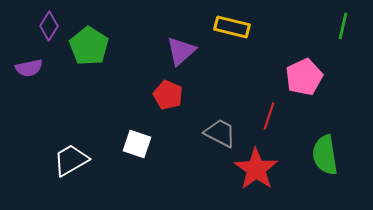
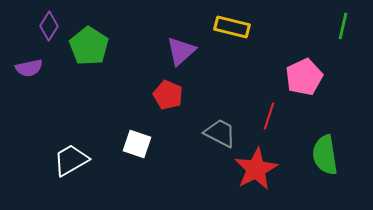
red star: rotated 9 degrees clockwise
